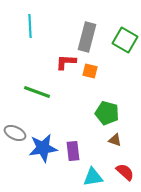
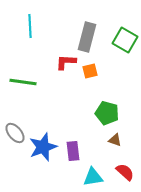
orange square: rotated 28 degrees counterclockwise
green line: moved 14 px left, 10 px up; rotated 12 degrees counterclockwise
gray ellipse: rotated 25 degrees clockwise
blue star: moved 1 px up; rotated 12 degrees counterclockwise
